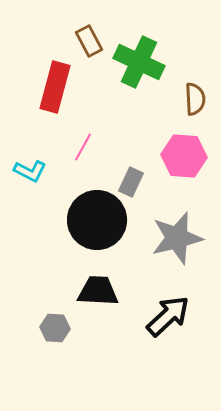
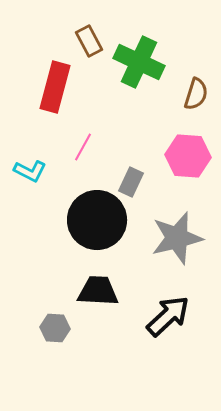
brown semicircle: moved 1 px right, 5 px up; rotated 20 degrees clockwise
pink hexagon: moved 4 px right
